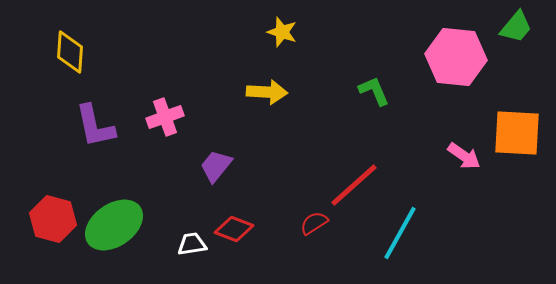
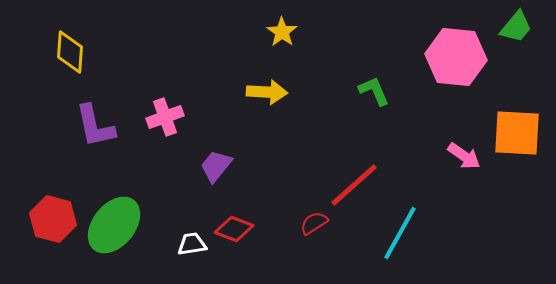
yellow star: rotated 16 degrees clockwise
green ellipse: rotated 16 degrees counterclockwise
